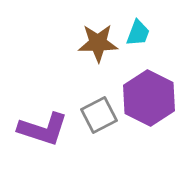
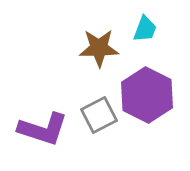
cyan trapezoid: moved 7 px right, 4 px up
brown star: moved 1 px right, 5 px down
purple hexagon: moved 2 px left, 3 px up
